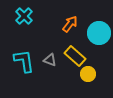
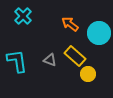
cyan cross: moved 1 px left
orange arrow: rotated 90 degrees counterclockwise
cyan L-shape: moved 7 px left
